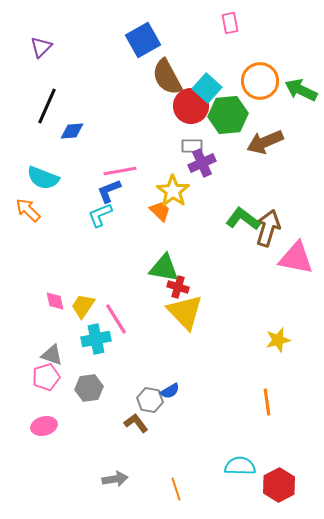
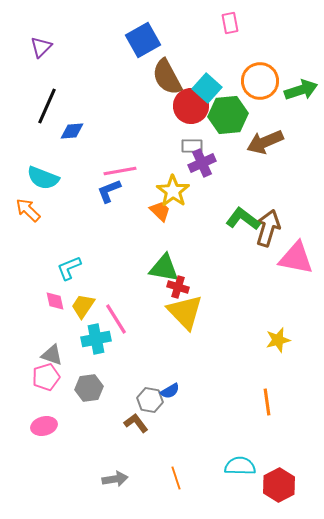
green arrow at (301, 90): rotated 136 degrees clockwise
cyan L-shape at (100, 215): moved 31 px left, 53 px down
orange line at (176, 489): moved 11 px up
